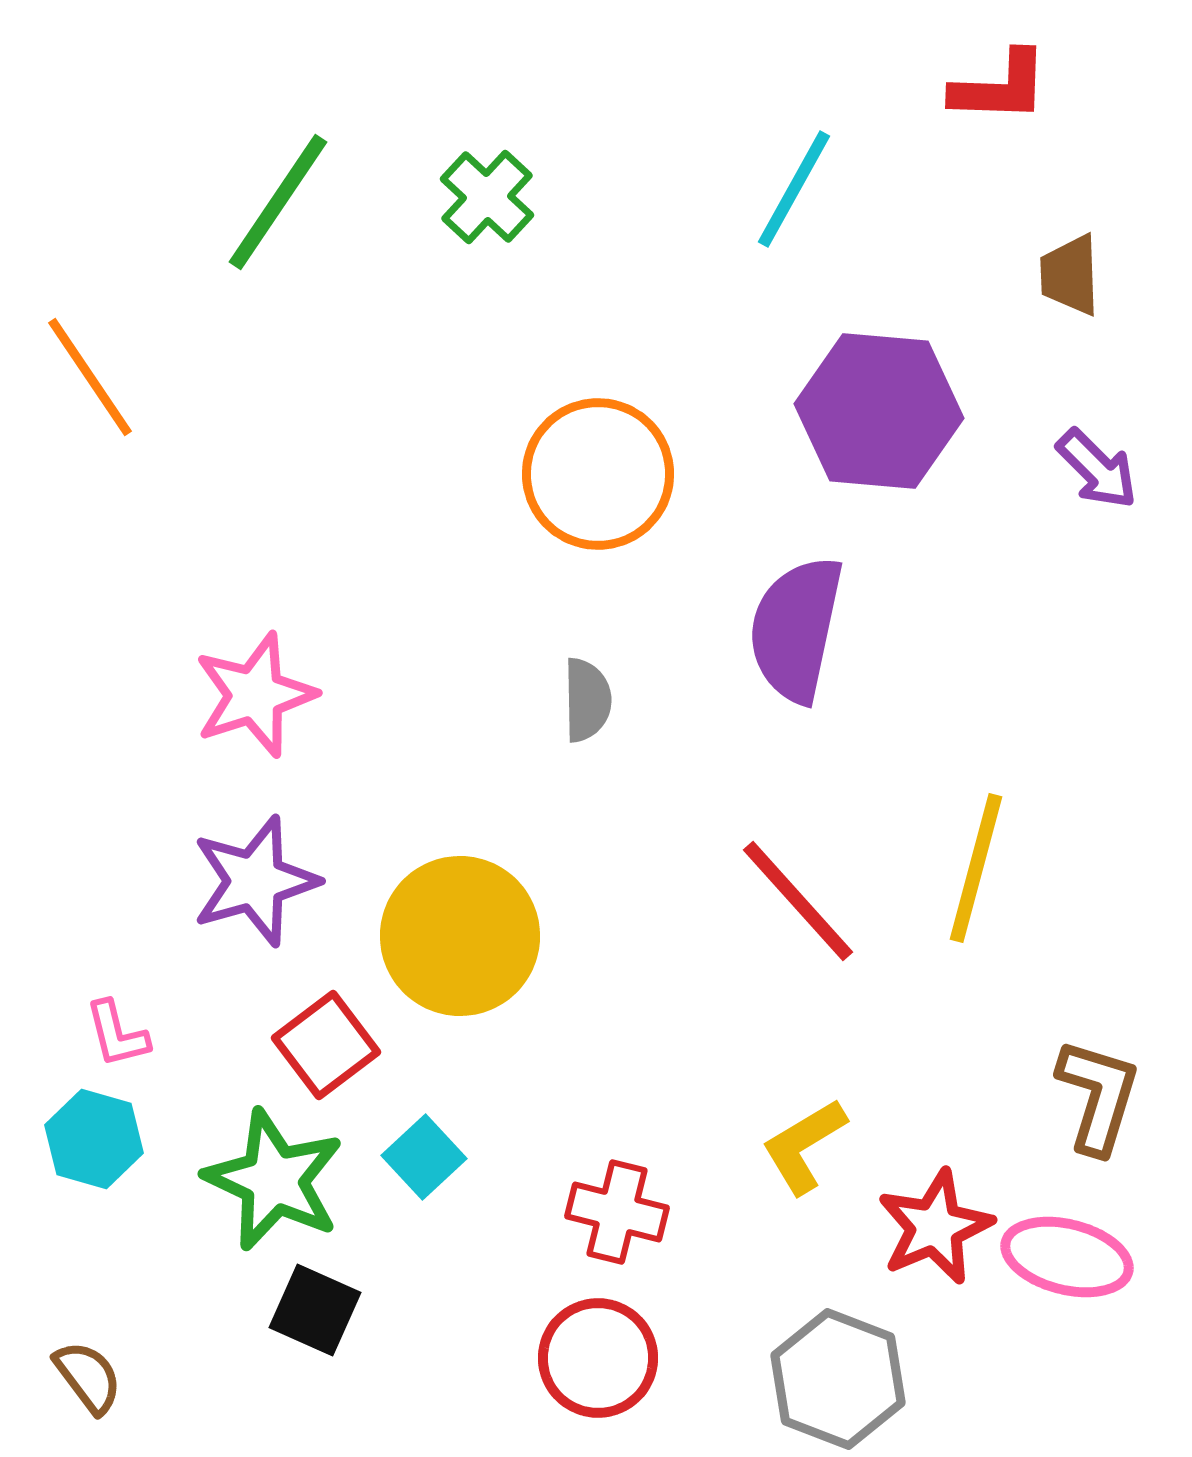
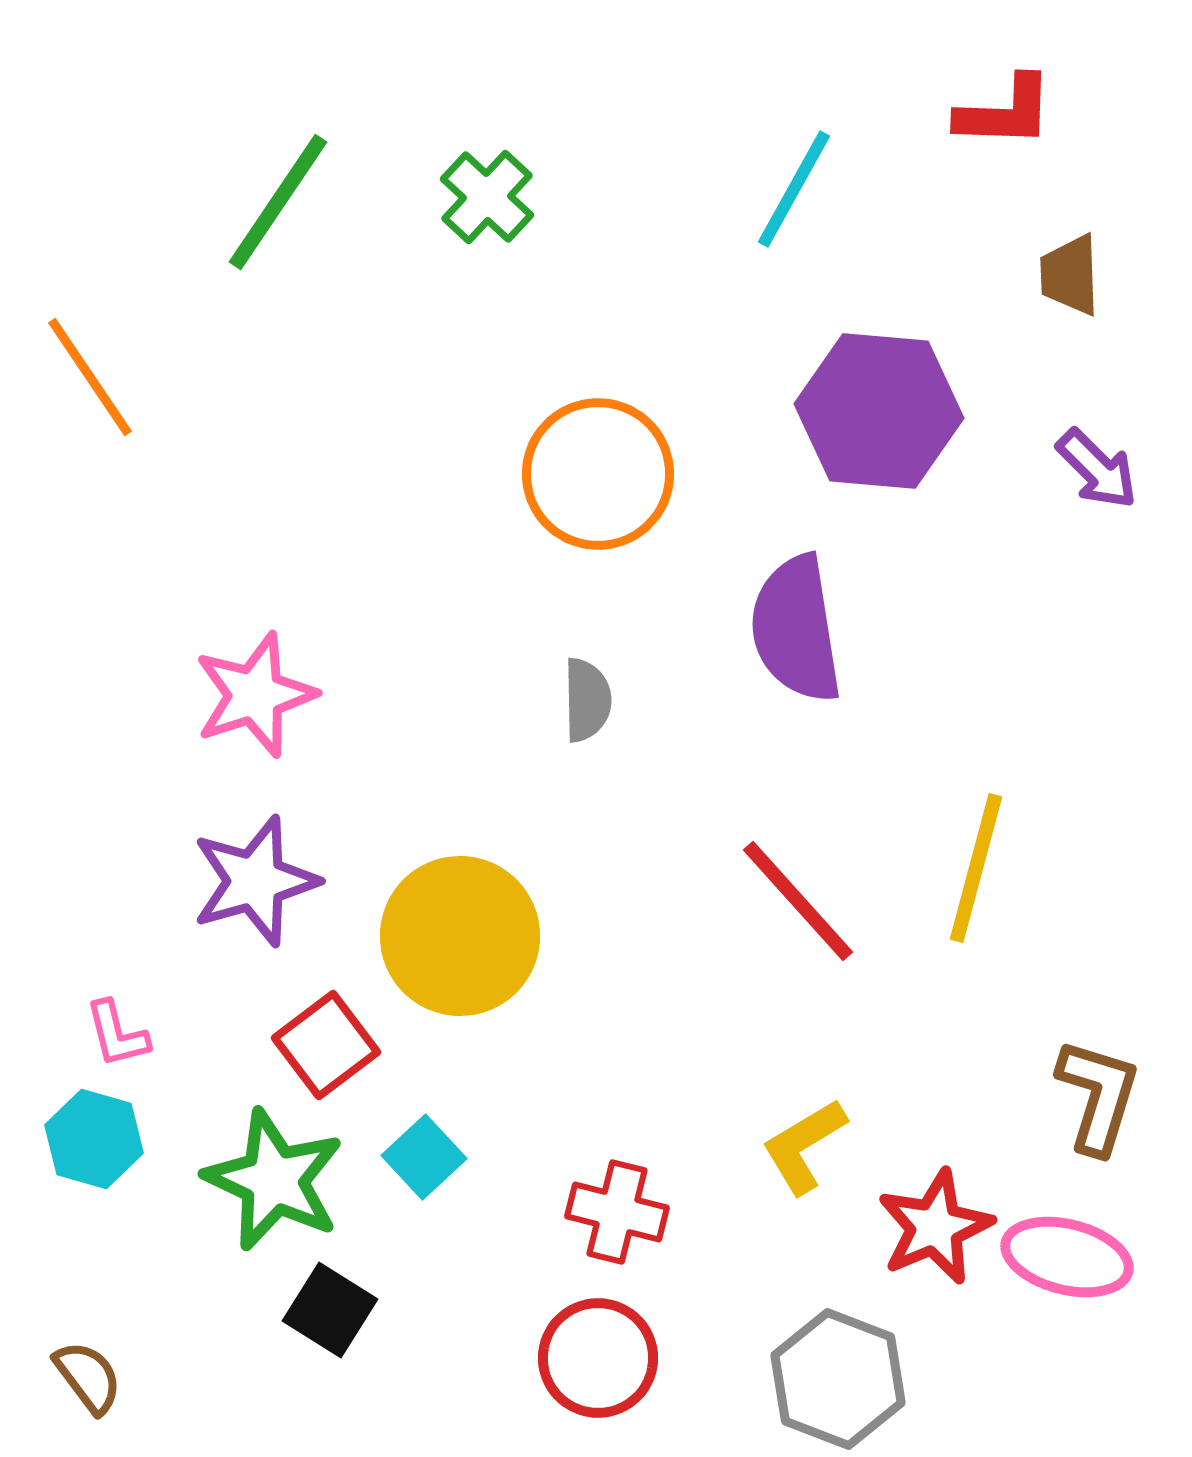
red L-shape: moved 5 px right, 25 px down
purple semicircle: rotated 21 degrees counterclockwise
black square: moved 15 px right; rotated 8 degrees clockwise
